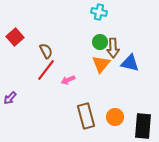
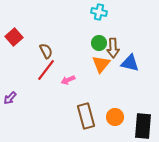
red square: moved 1 px left
green circle: moved 1 px left, 1 px down
